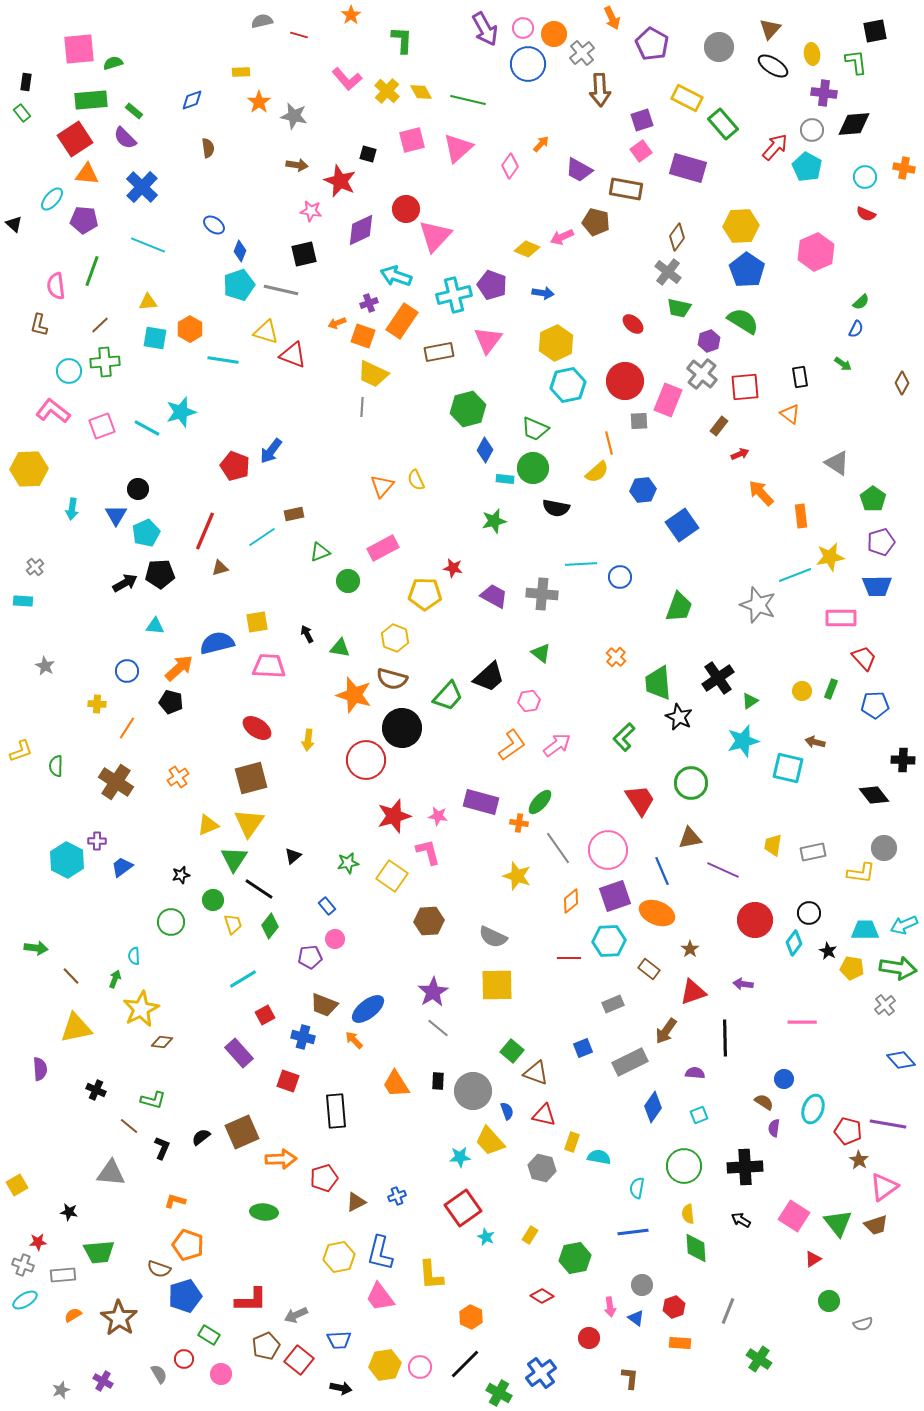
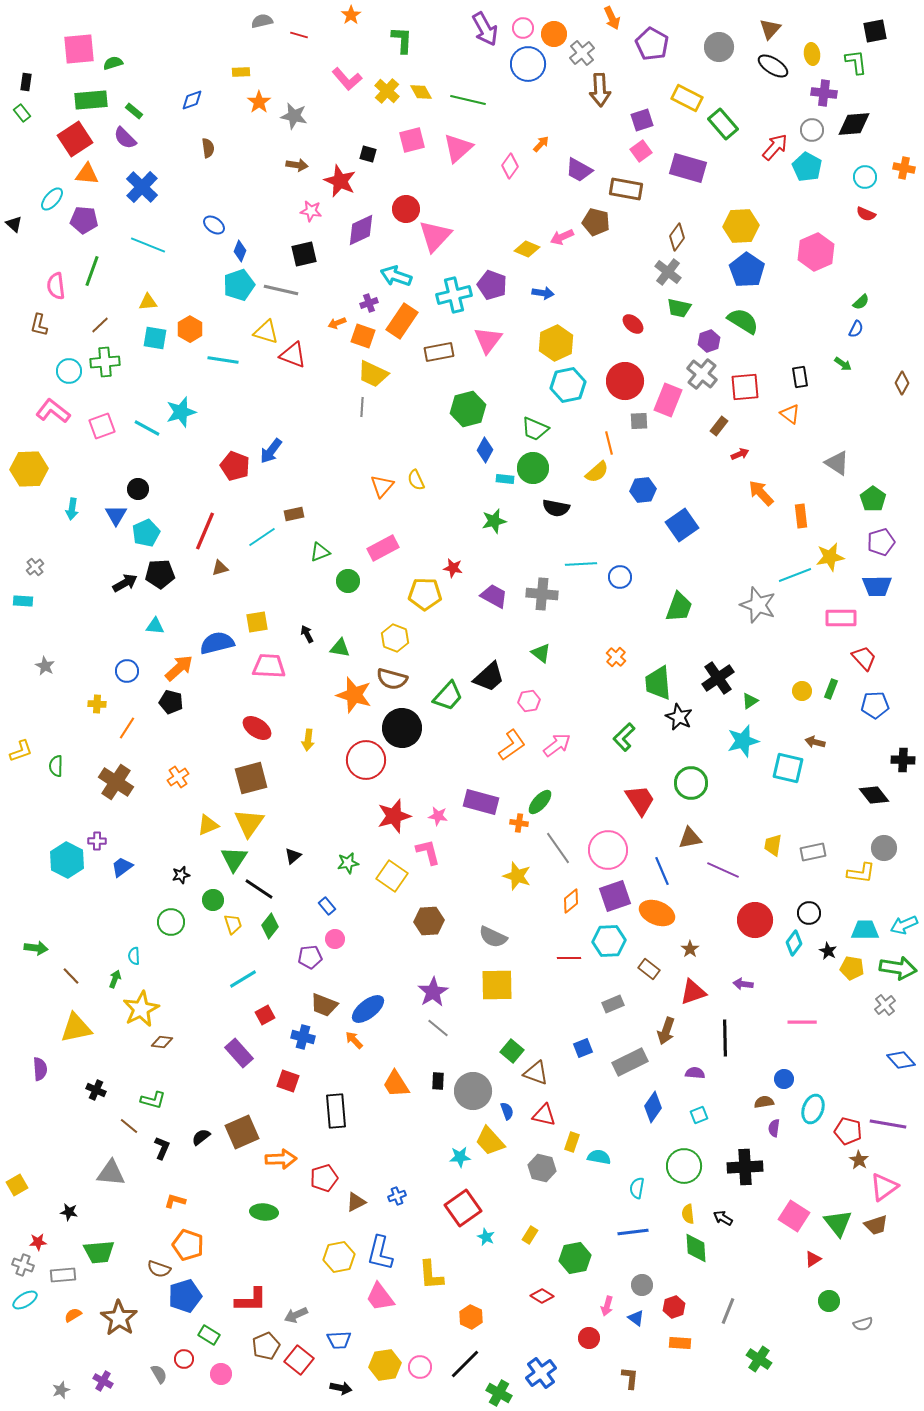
brown arrow at (666, 1031): rotated 16 degrees counterclockwise
brown semicircle at (764, 1102): rotated 42 degrees counterclockwise
black arrow at (741, 1220): moved 18 px left, 2 px up
pink arrow at (610, 1307): moved 3 px left, 1 px up; rotated 24 degrees clockwise
